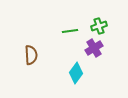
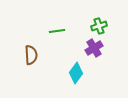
green line: moved 13 px left
